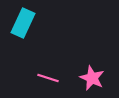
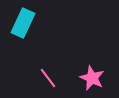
pink line: rotated 35 degrees clockwise
